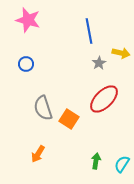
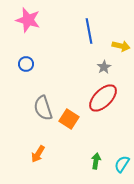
yellow arrow: moved 7 px up
gray star: moved 5 px right, 4 px down
red ellipse: moved 1 px left, 1 px up
